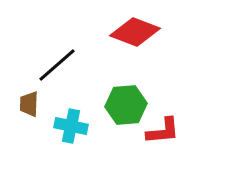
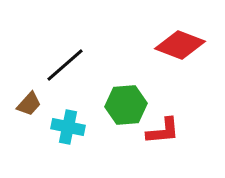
red diamond: moved 45 px right, 13 px down
black line: moved 8 px right
brown trapezoid: rotated 140 degrees counterclockwise
cyan cross: moved 3 px left, 1 px down
